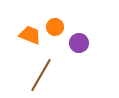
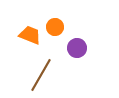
purple circle: moved 2 px left, 5 px down
